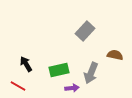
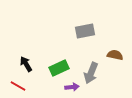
gray rectangle: rotated 36 degrees clockwise
green rectangle: moved 2 px up; rotated 12 degrees counterclockwise
purple arrow: moved 1 px up
